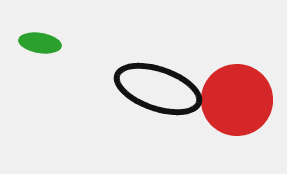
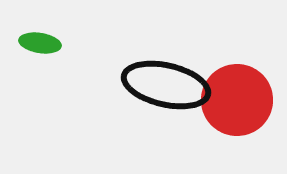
black ellipse: moved 8 px right, 4 px up; rotated 6 degrees counterclockwise
